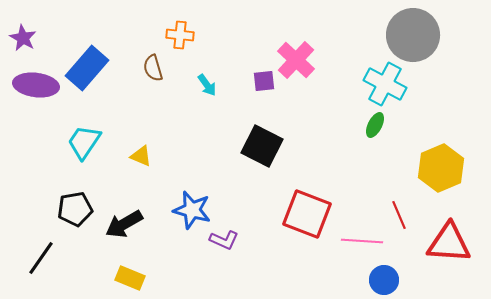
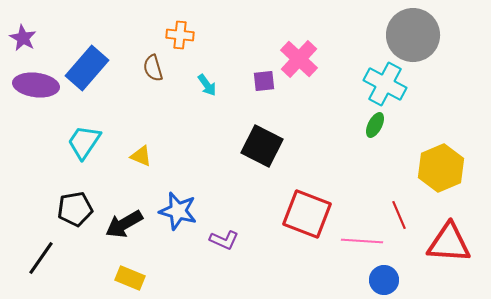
pink cross: moved 3 px right, 1 px up
blue star: moved 14 px left, 1 px down
